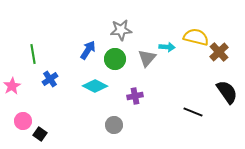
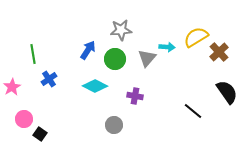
yellow semicircle: rotated 45 degrees counterclockwise
blue cross: moved 1 px left
pink star: moved 1 px down
purple cross: rotated 21 degrees clockwise
black line: moved 1 px up; rotated 18 degrees clockwise
pink circle: moved 1 px right, 2 px up
